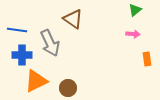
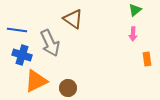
pink arrow: rotated 88 degrees clockwise
blue cross: rotated 18 degrees clockwise
